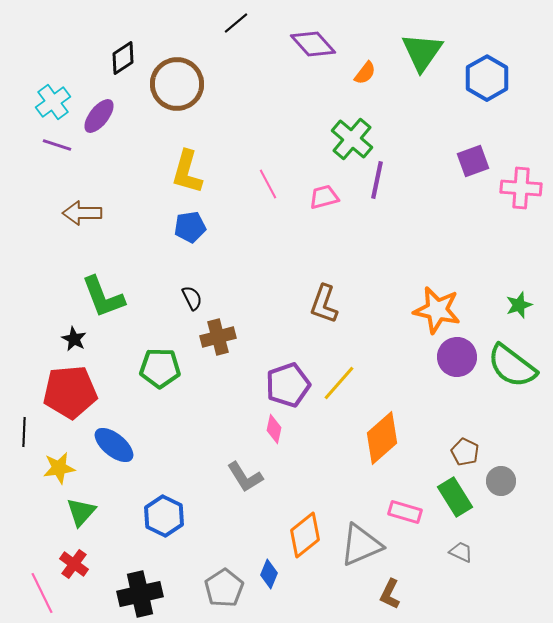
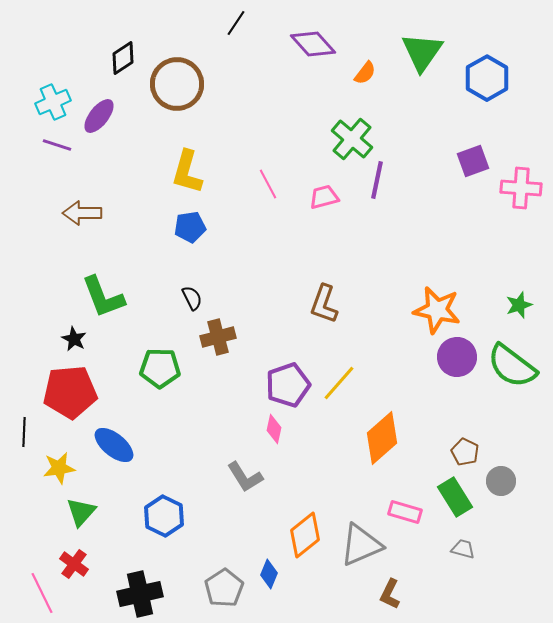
black line at (236, 23): rotated 16 degrees counterclockwise
cyan cross at (53, 102): rotated 12 degrees clockwise
gray trapezoid at (461, 552): moved 2 px right, 3 px up; rotated 10 degrees counterclockwise
